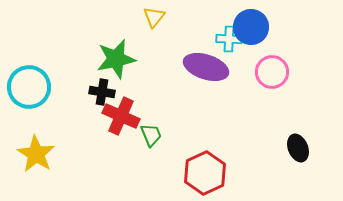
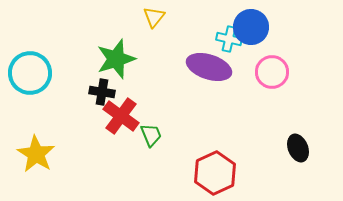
cyan cross: rotated 10 degrees clockwise
green star: rotated 6 degrees counterclockwise
purple ellipse: moved 3 px right
cyan circle: moved 1 px right, 14 px up
red cross: rotated 12 degrees clockwise
red hexagon: moved 10 px right
